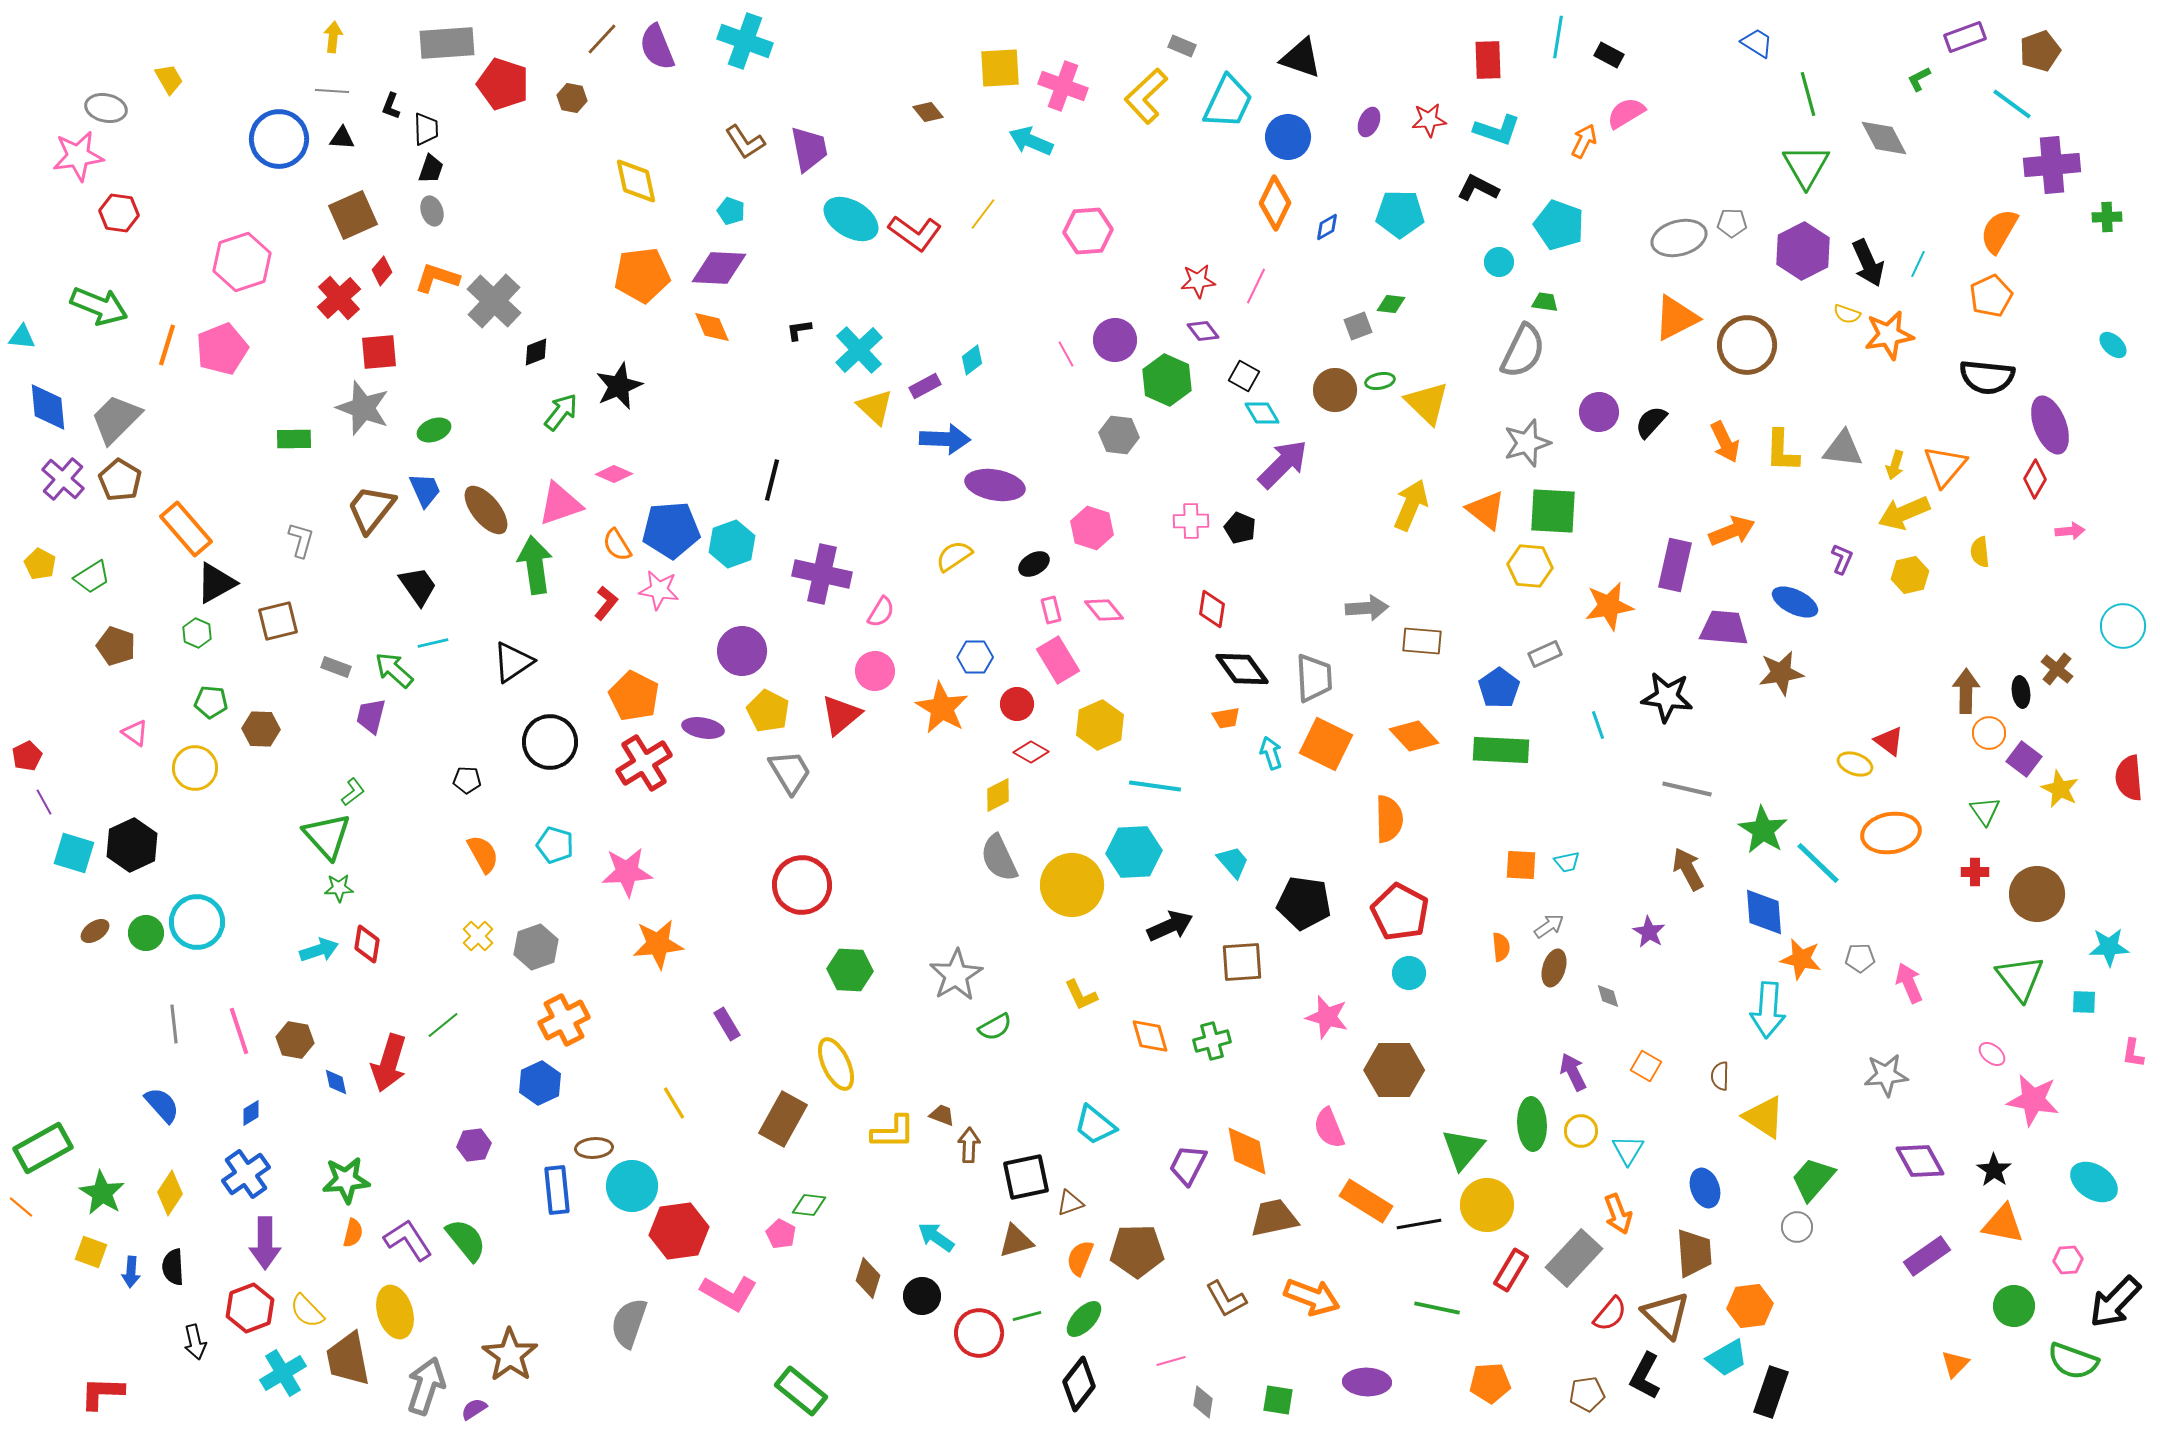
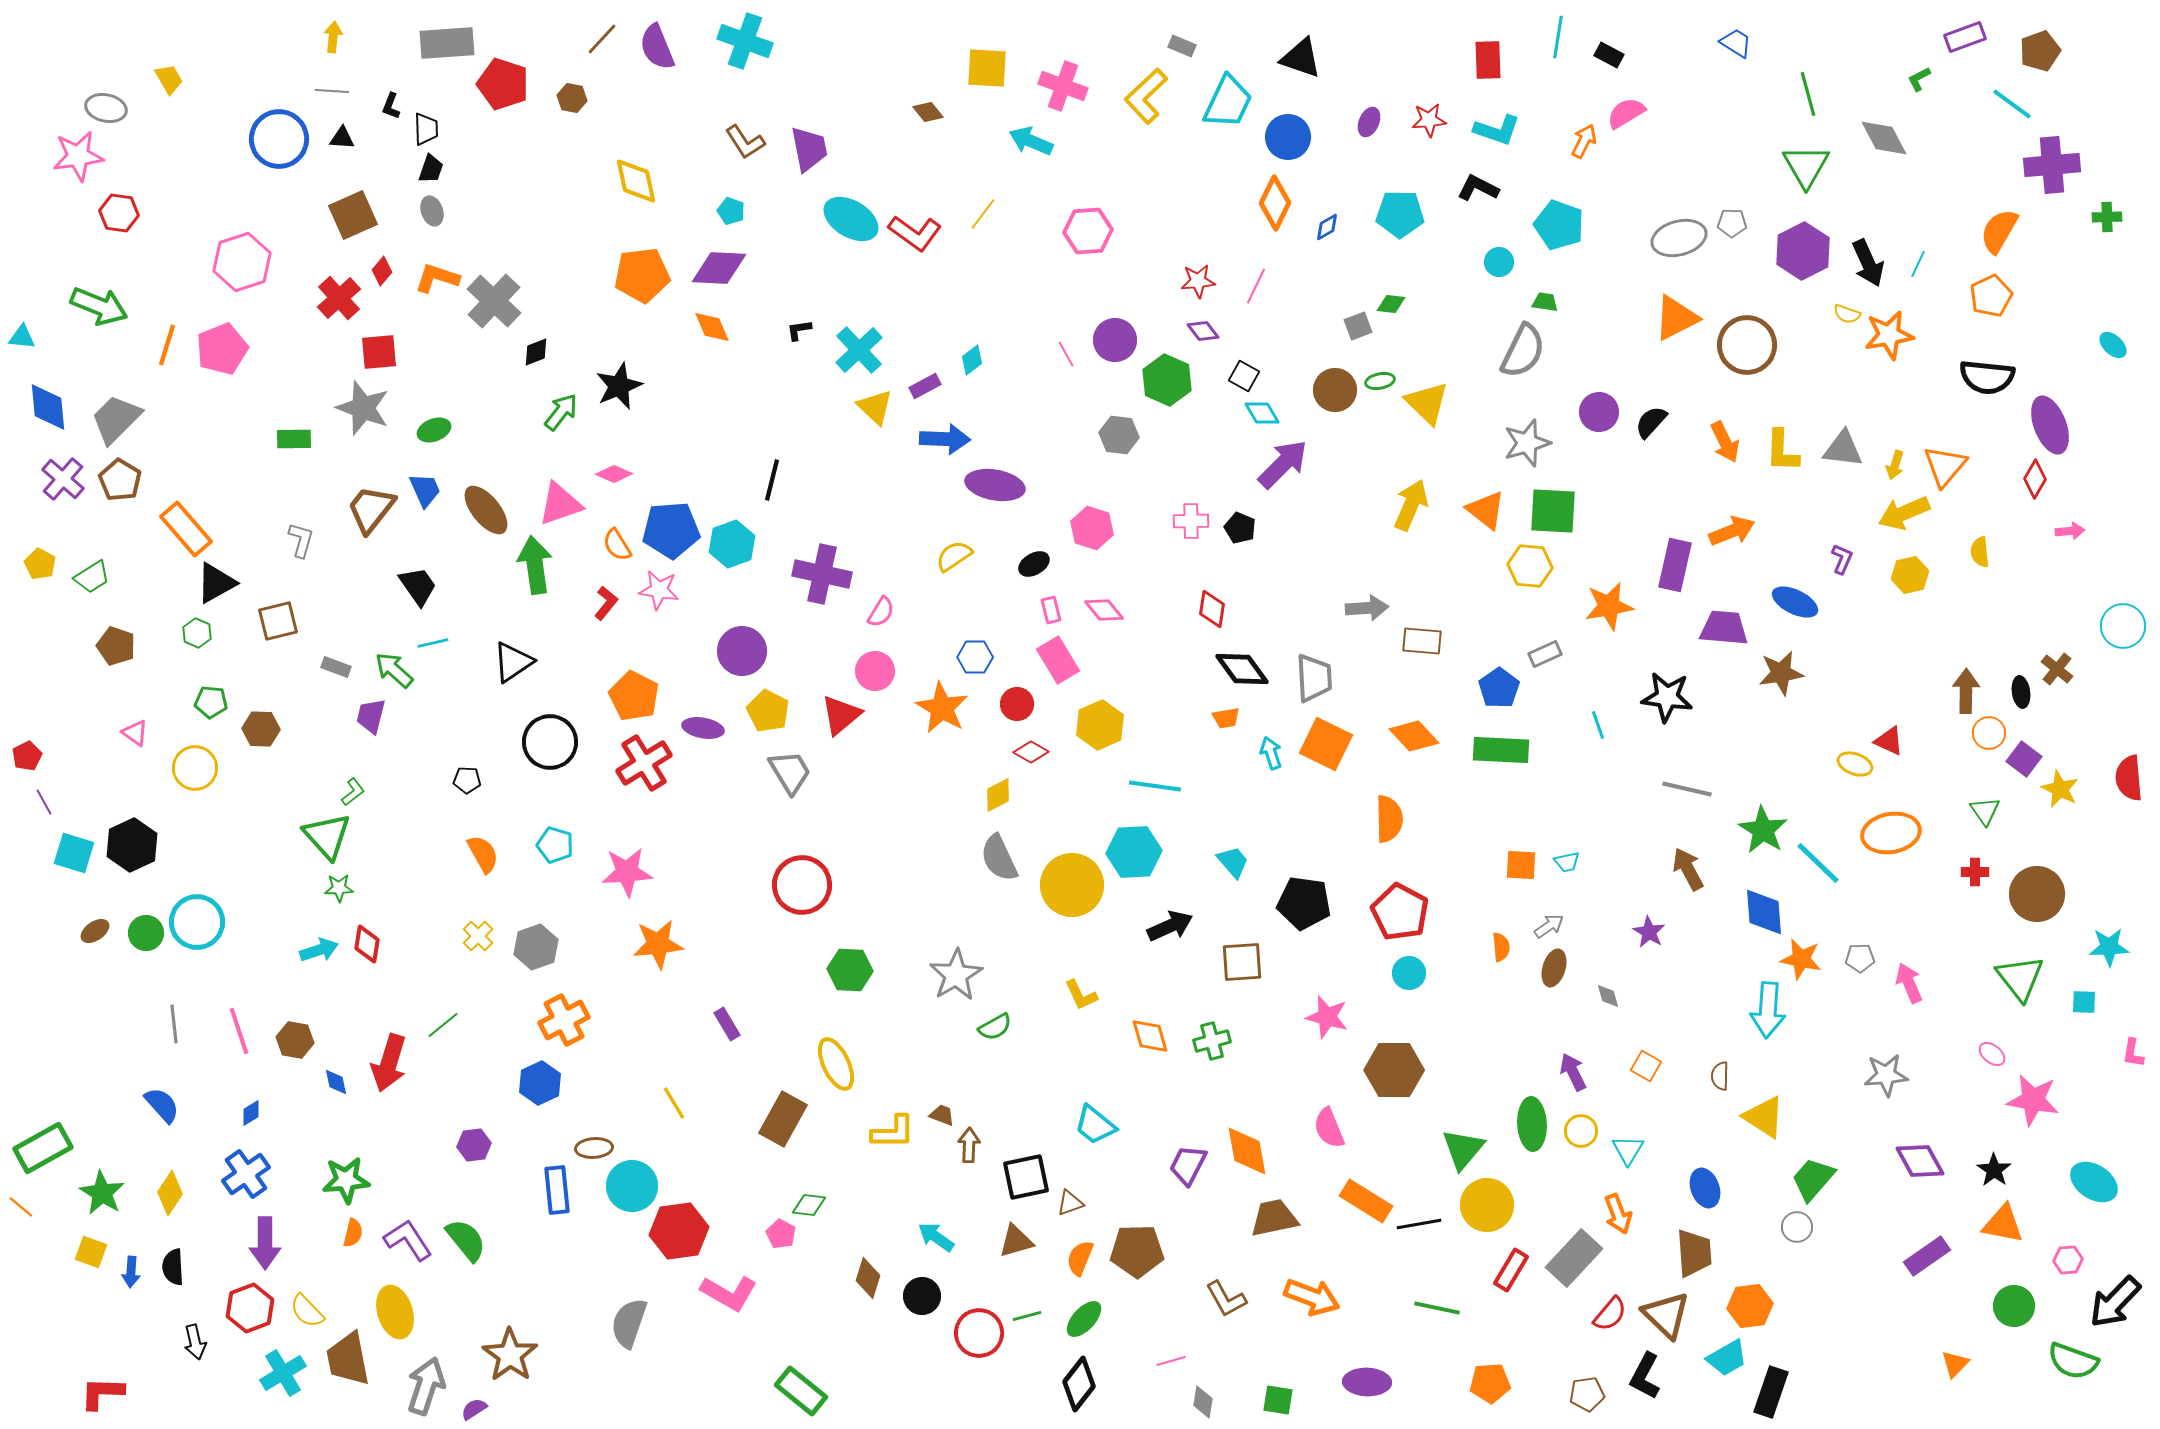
blue trapezoid at (1757, 43): moved 21 px left
yellow square at (1000, 68): moved 13 px left; rotated 6 degrees clockwise
red triangle at (1889, 741): rotated 12 degrees counterclockwise
